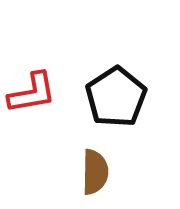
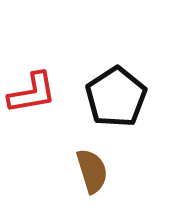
brown semicircle: moved 3 px left, 1 px up; rotated 18 degrees counterclockwise
